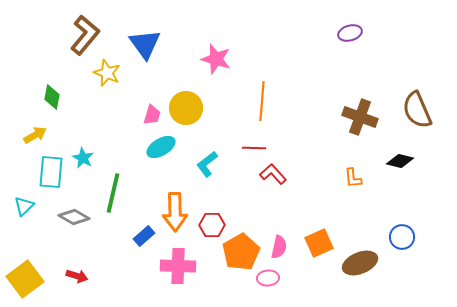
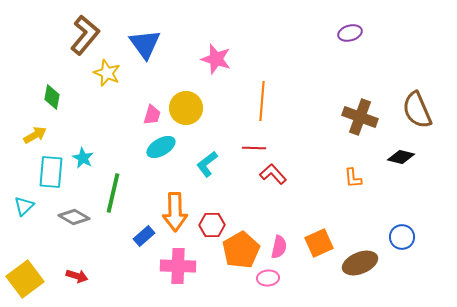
black diamond: moved 1 px right, 4 px up
orange pentagon: moved 2 px up
